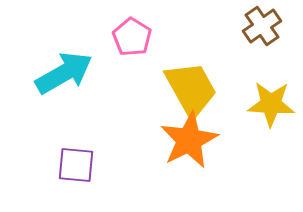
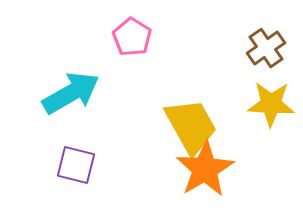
brown cross: moved 4 px right, 22 px down
cyan arrow: moved 7 px right, 20 px down
yellow trapezoid: moved 37 px down
orange star: moved 16 px right, 29 px down; rotated 4 degrees counterclockwise
purple square: rotated 9 degrees clockwise
